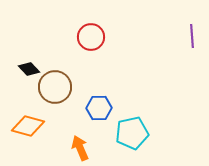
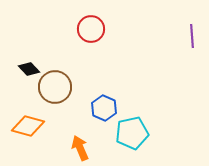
red circle: moved 8 px up
blue hexagon: moved 5 px right; rotated 25 degrees clockwise
